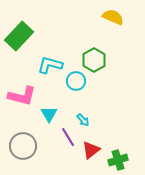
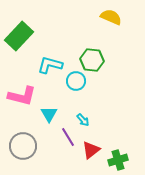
yellow semicircle: moved 2 px left
green hexagon: moved 2 px left; rotated 25 degrees counterclockwise
